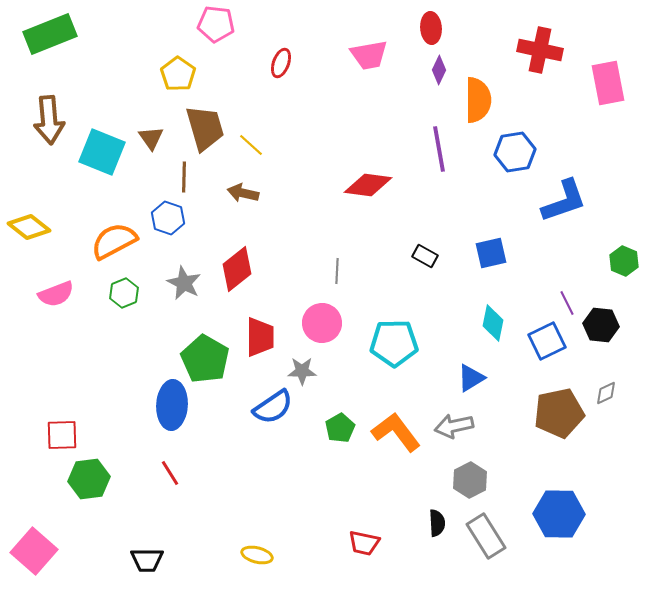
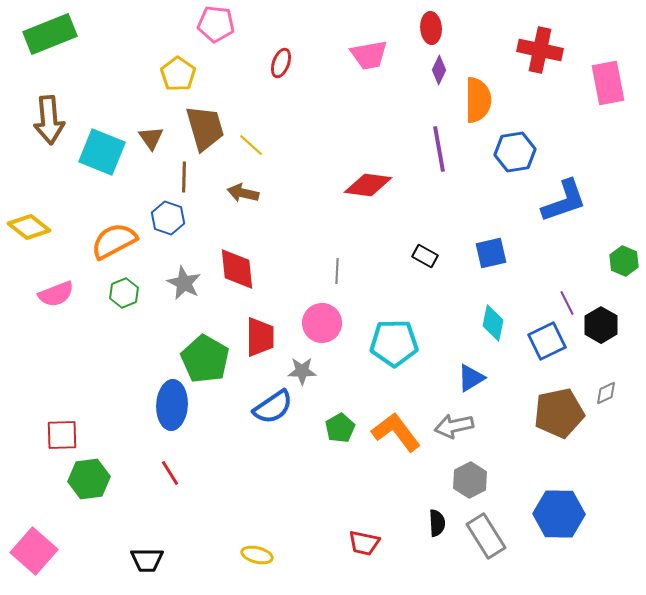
red diamond at (237, 269): rotated 57 degrees counterclockwise
black hexagon at (601, 325): rotated 24 degrees clockwise
